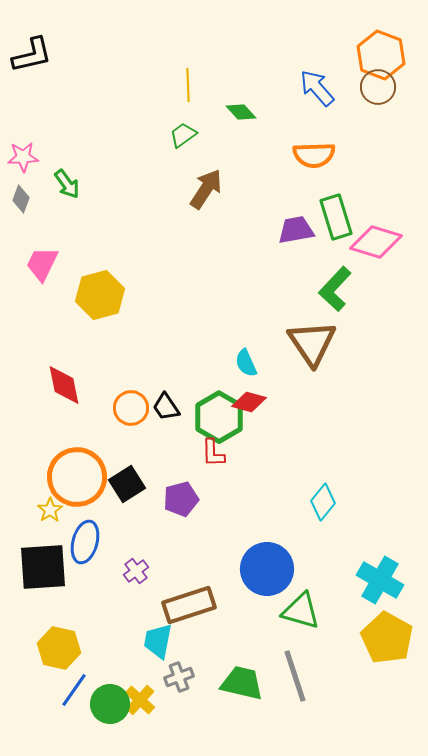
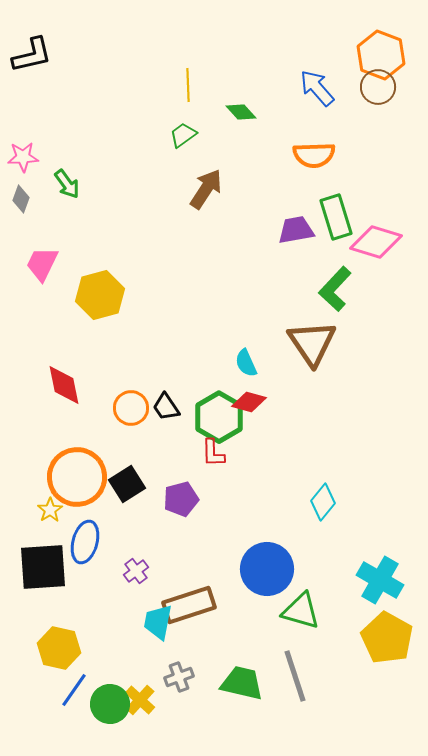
cyan trapezoid at (158, 641): moved 19 px up
